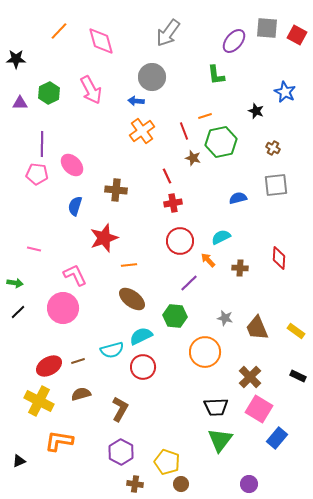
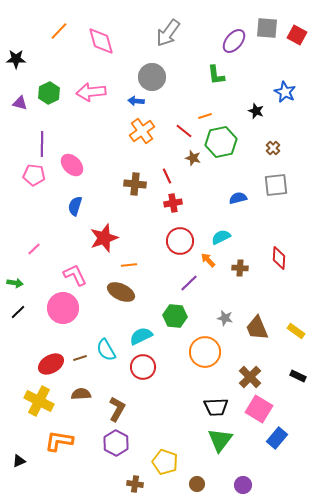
pink arrow at (91, 90): moved 2 px down; rotated 112 degrees clockwise
purple triangle at (20, 103): rotated 14 degrees clockwise
red line at (184, 131): rotated 30 degrees counterclockwise
brown cross at (273, 148): rotated 16 degrees clockwise
pink pentagon at (37, 174): moved 3 px left, 1 px down
brown cross at (116, 190): moved 19 px right, 6 px up
pink line at (34, 249): rotated 56 degrees counterclockwise
brown ellipse at (132, 299): moved 11 px left, 7 px up; rotated 12 degrees counterclockwise
cyan semicircle at (112, 350): moved 6 px left; rotated 75 degrees clockwise
brown line at (78, 361): moved 2 px right, 3 px up
red ellipse at (49, 366): moved 2 px right, 2 px up
brown semicircle at (81, 394): rotated 12 degrees clockwise
brown L-shape at (120, 409): moved 3 px left
purple hexagon at (121, 452): moved 5 px left, 9 px up
yellow pentagon at (167, 462): moved 2 px left
brown circle at (181, 484): moved 16 px right
purple circle at (249, 484): moved 6 px left, 1 px down
